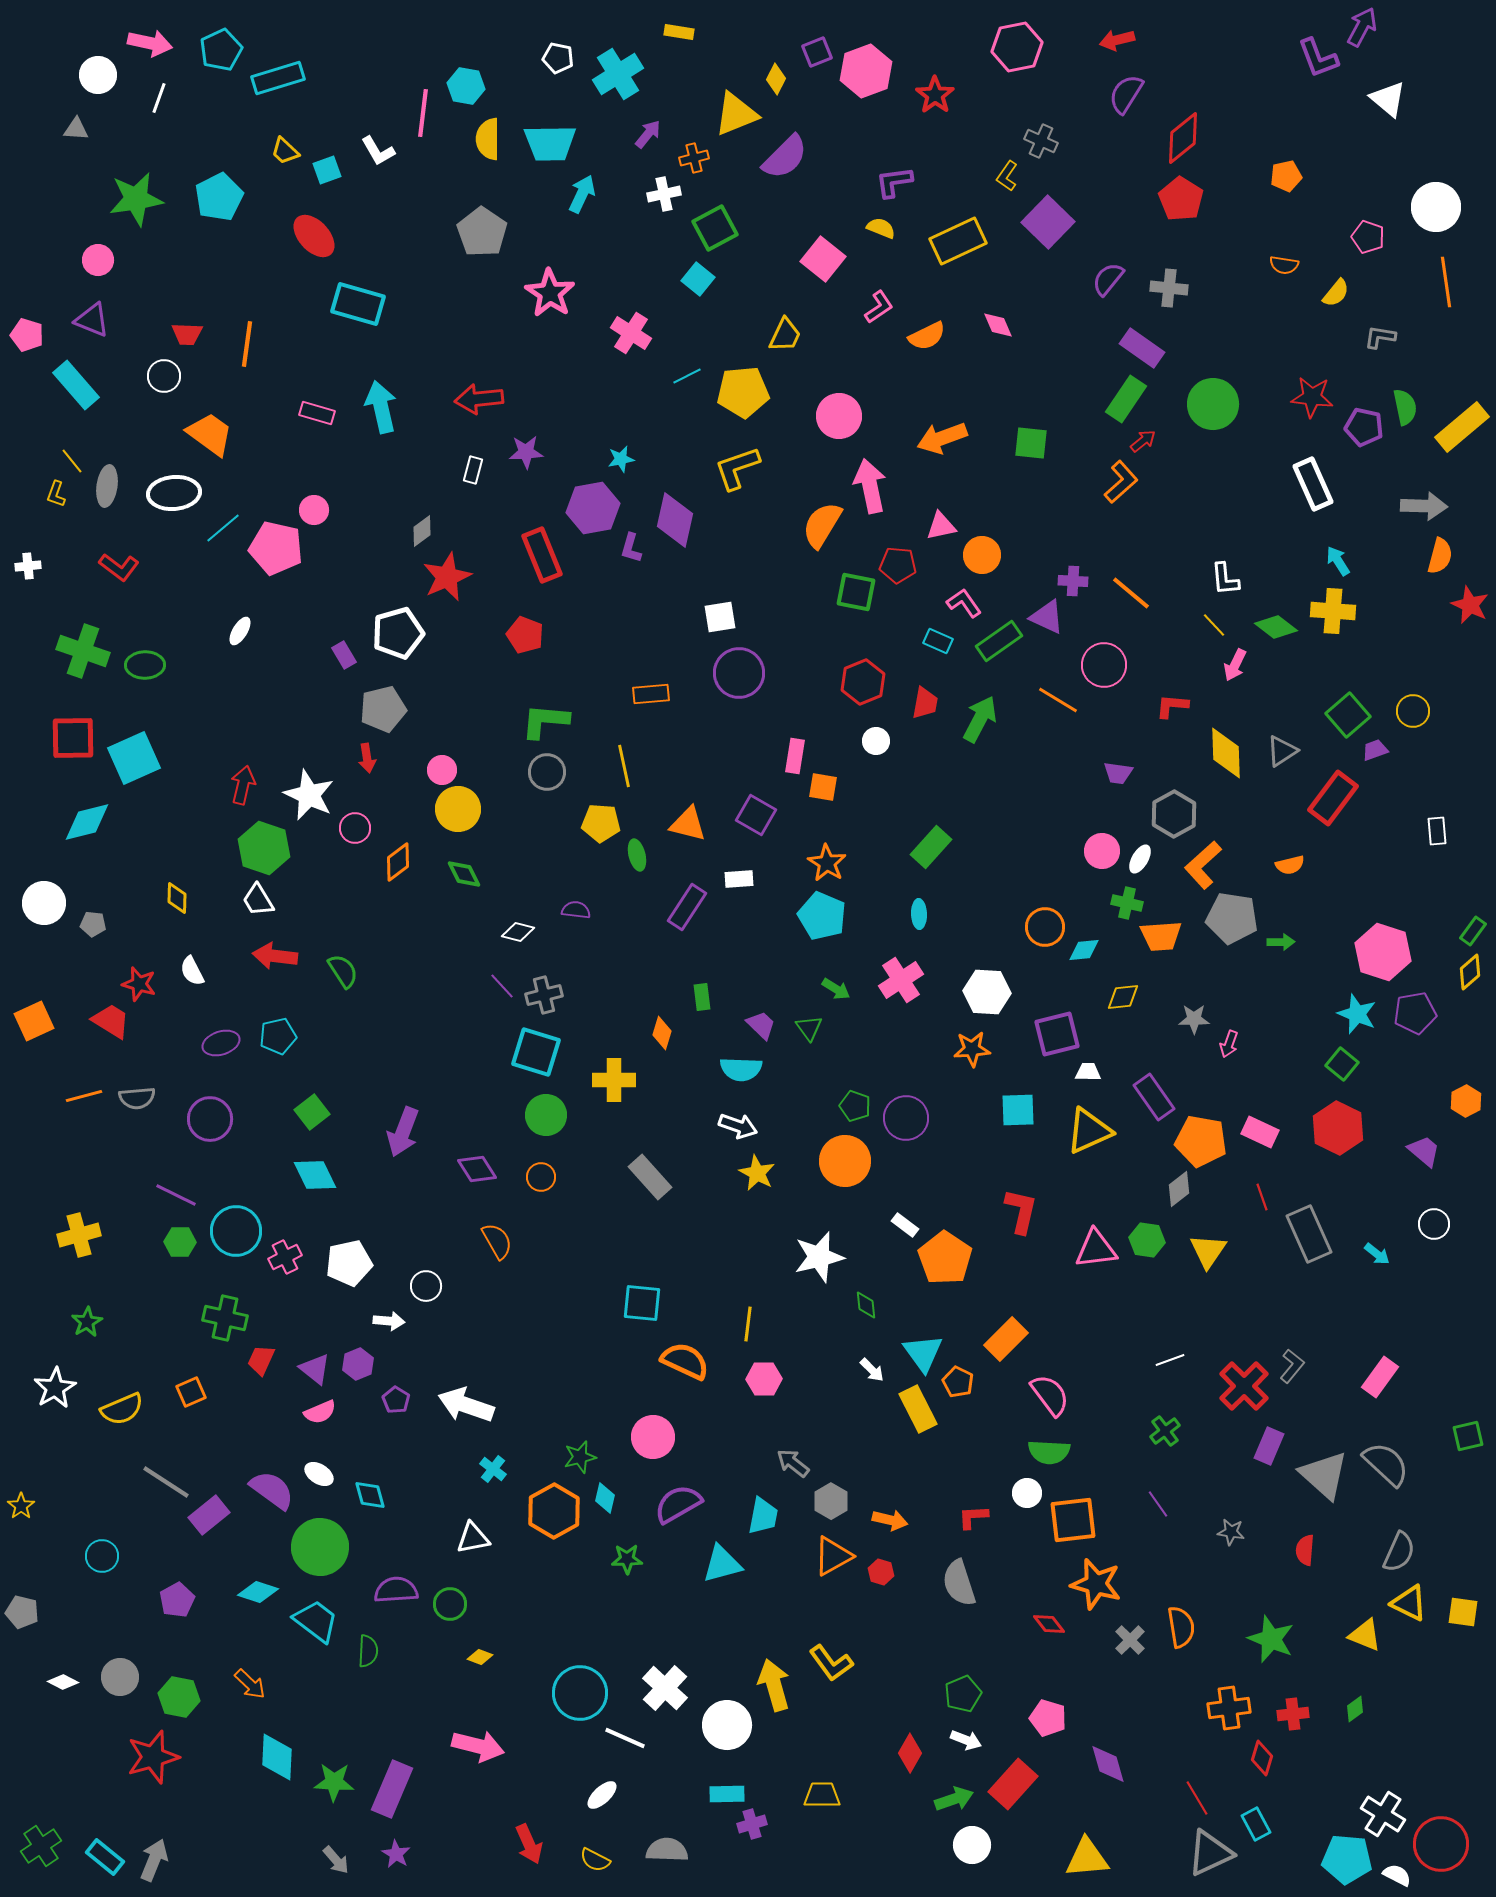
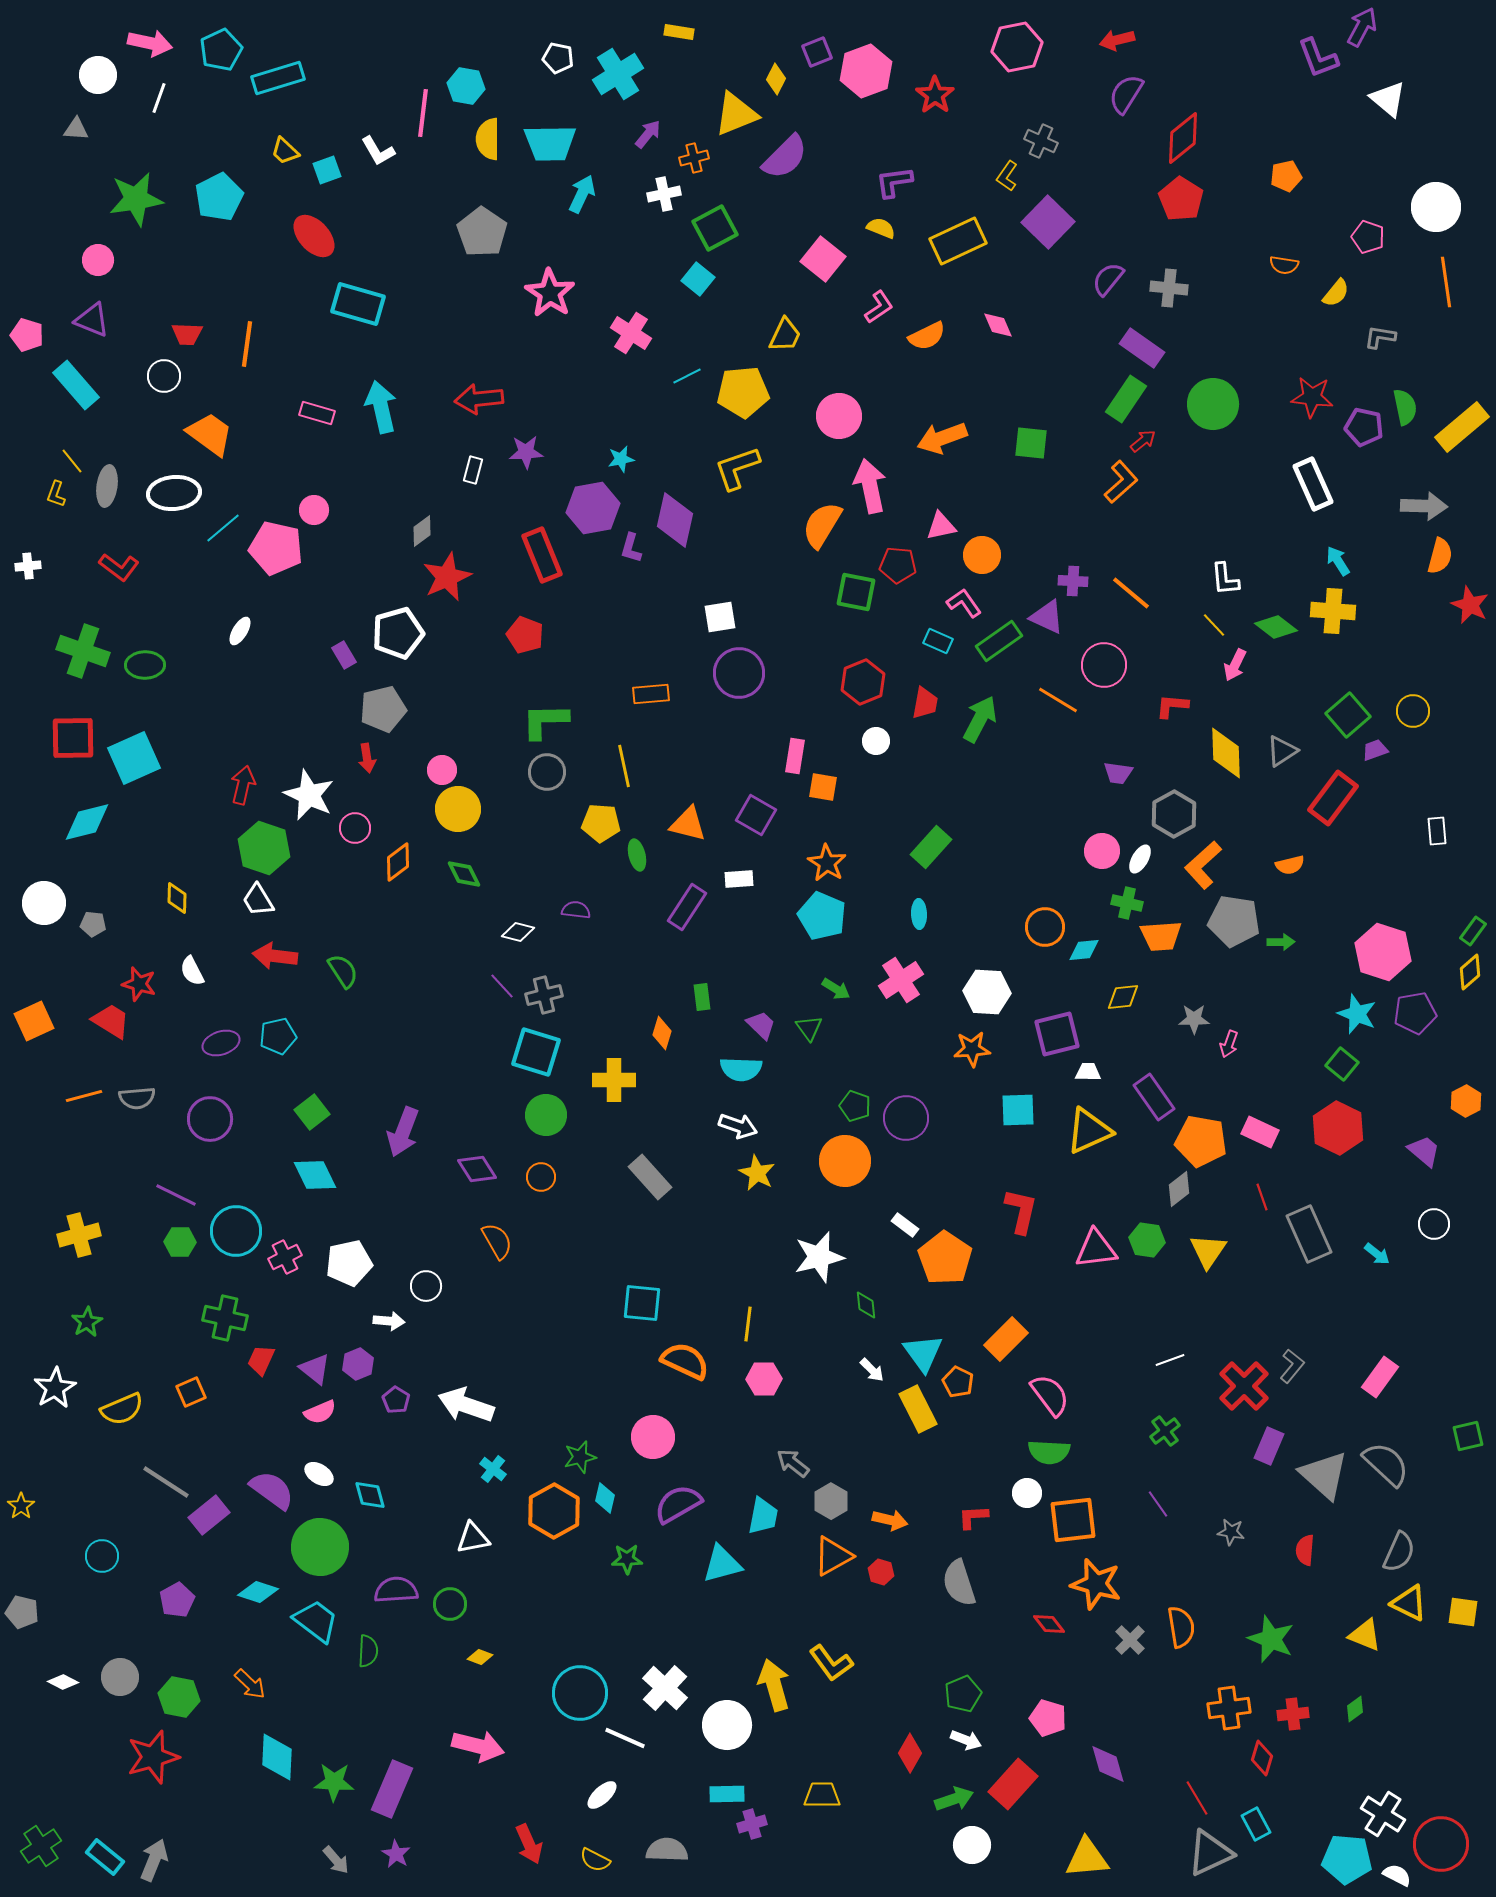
green L-shape at (545, 721): rotated 6 degrees counterclockwise
gray pentagon at (1232, 918): moved 2 px right, 3 px down
